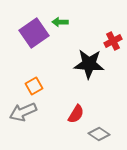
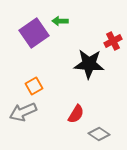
green arrow: moved 1 px up
